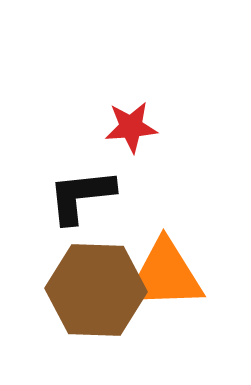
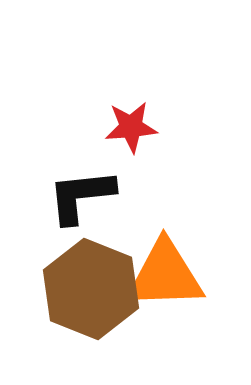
brown hexagon: moved 5 px left, 1 px up; rotated 20 degrees clockwise
